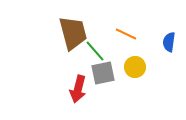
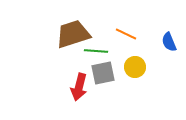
brown trapezoid: moved 1 px down; rotated 93 degrees counterclockwise
blue semicircle: rotated 30 degrees counterclockwise
green line: moved 1 px right; rotated 45 degrees counterclockwise
red arrow: moved 1 px right, 2 px up
